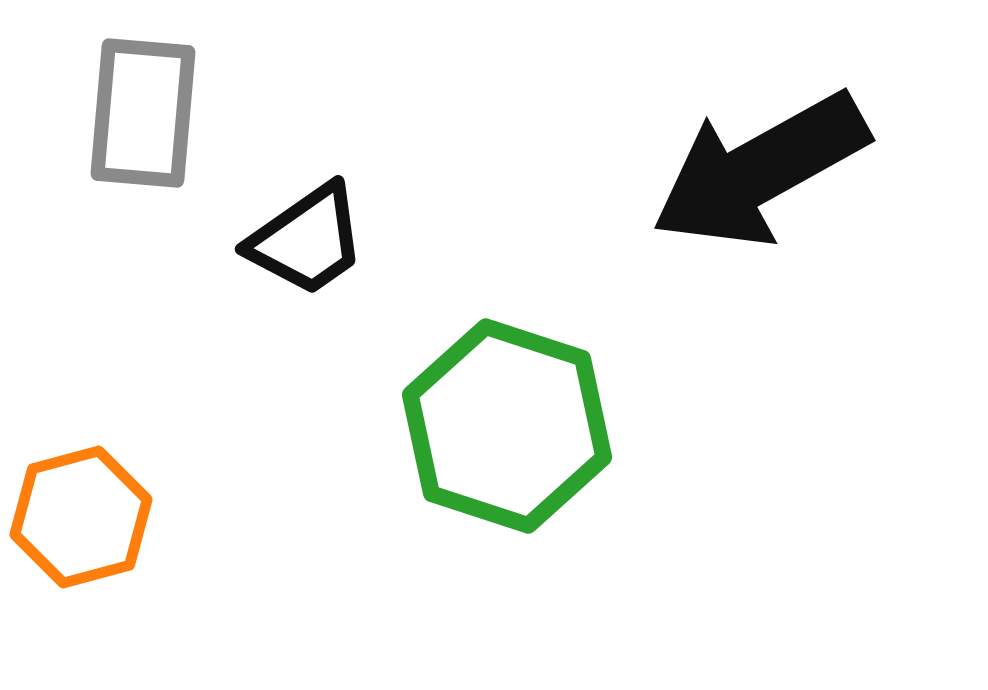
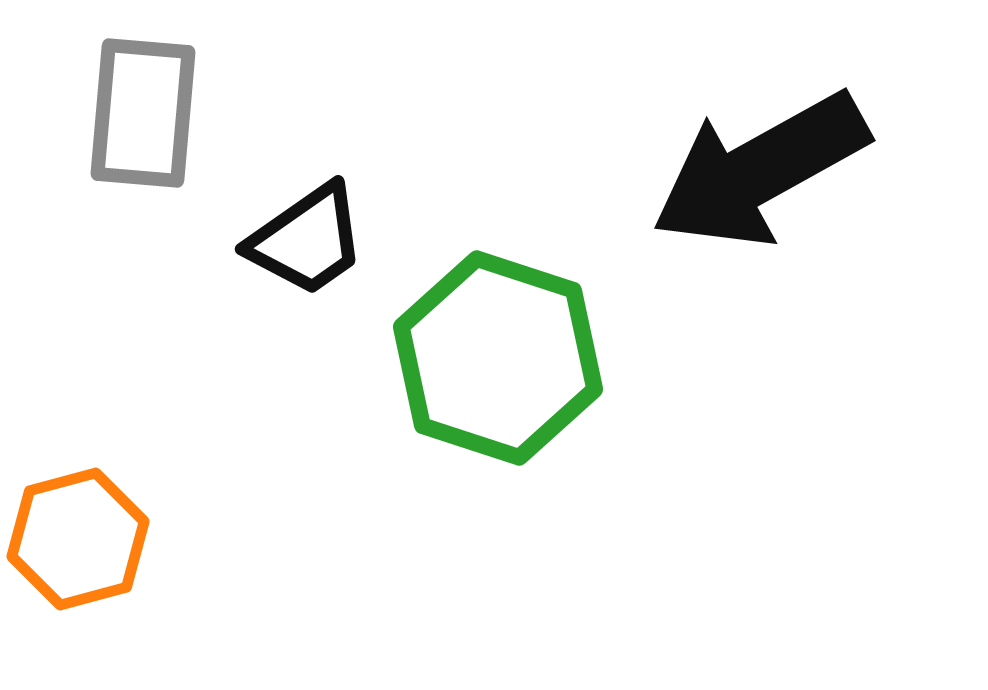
green hexagon: moved 9 px left, 68 px up
orange hexagon: moved 3 px left, 22 px down
